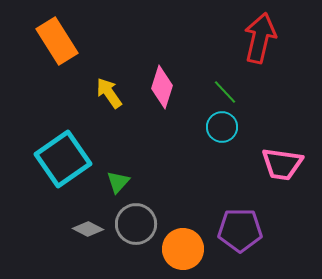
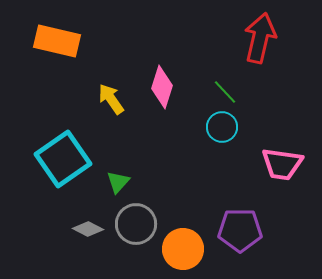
orange rectangle: rotated 45 degrees counterclockwise
yellow arrow: moved 2 px right, 6 px down
